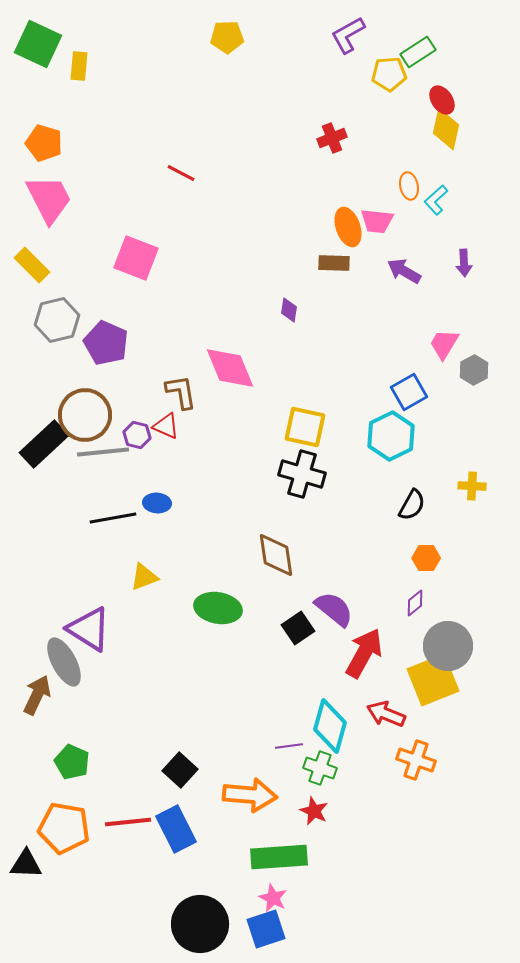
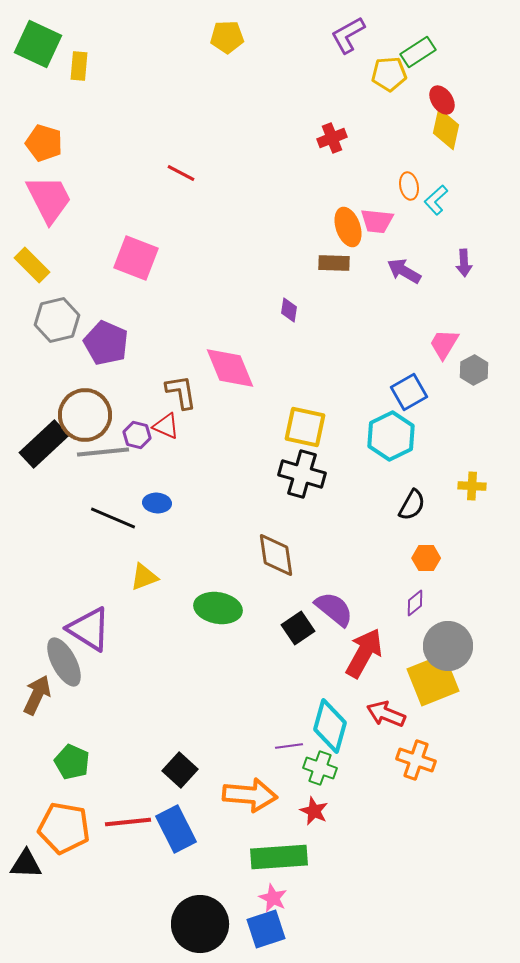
black line at (113, 518): rotated 33 degrees clockwise
